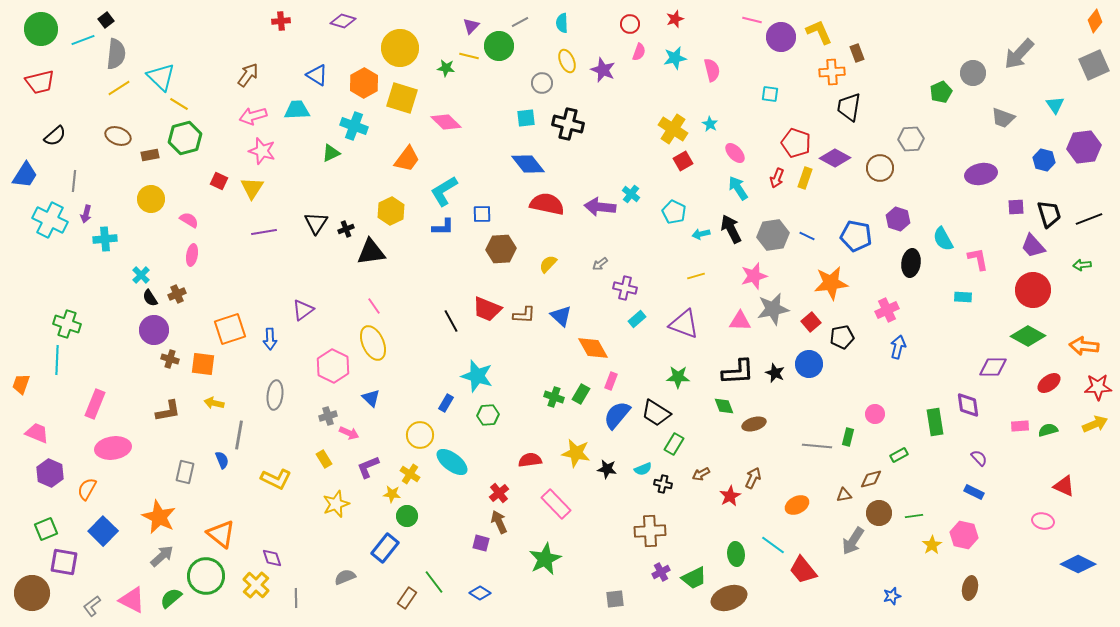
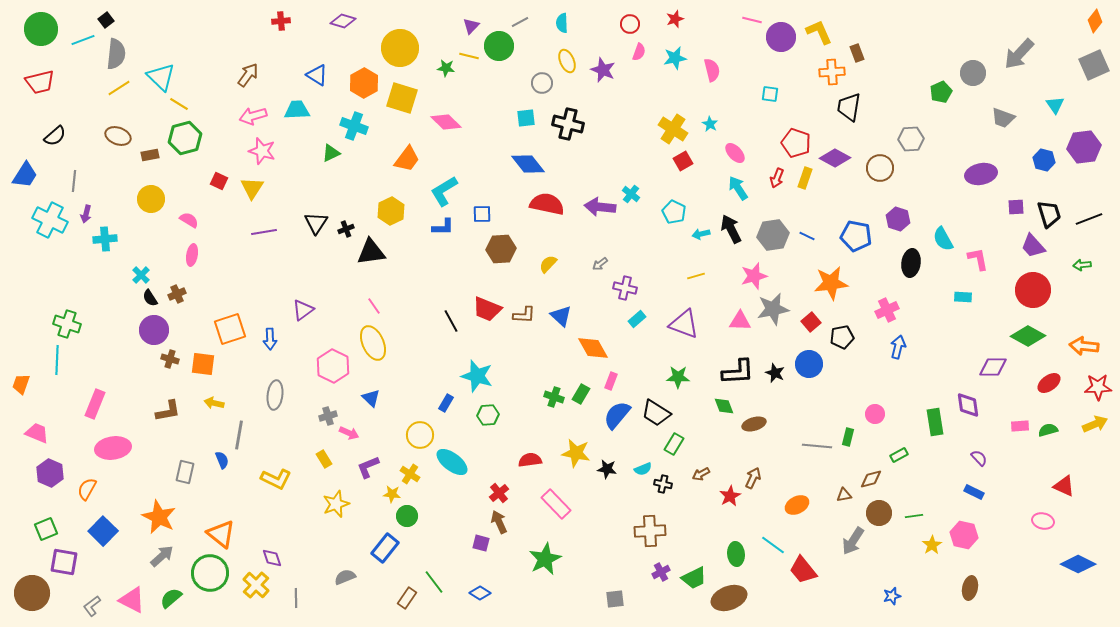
green circle at (206, 576): moved 4 px right, 3 px up
